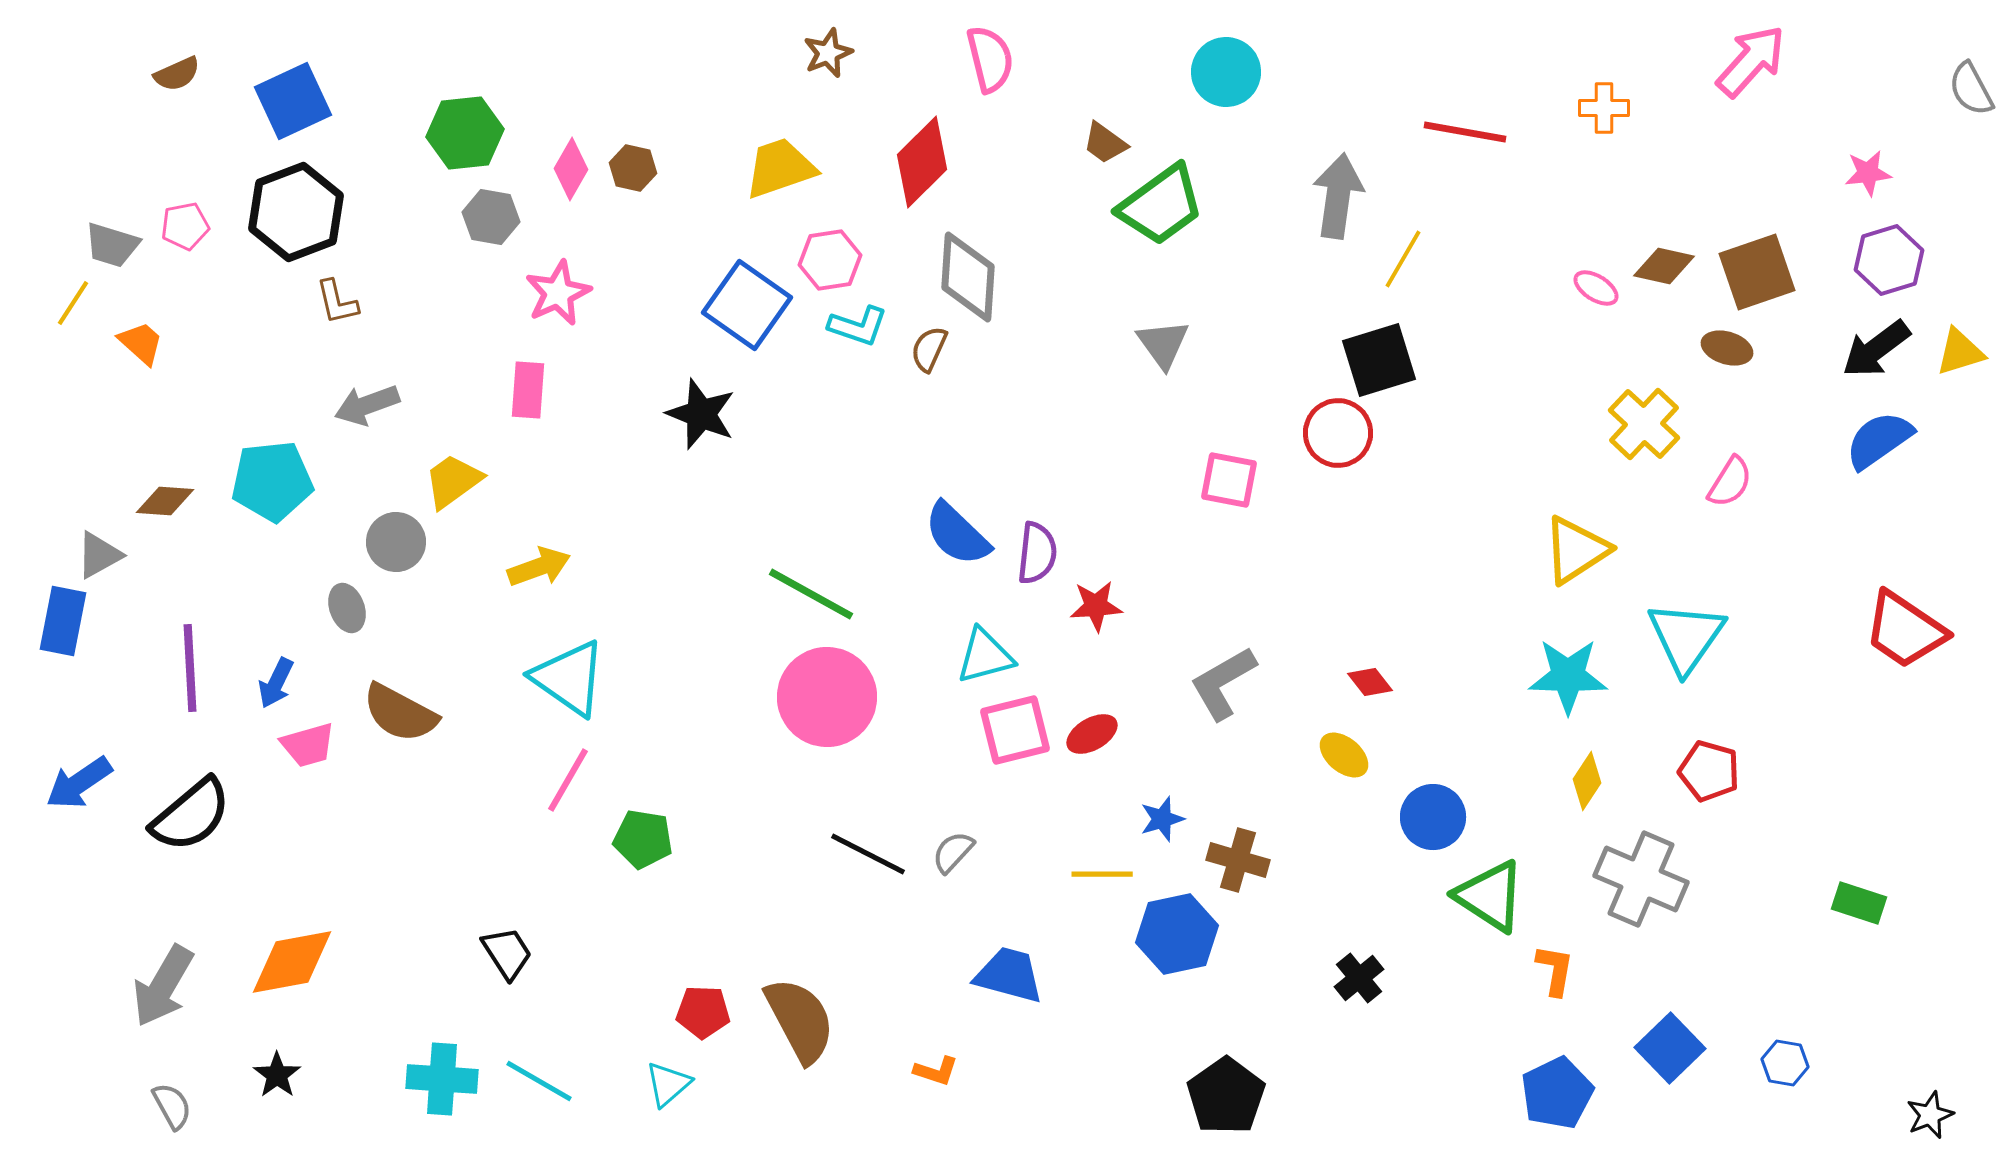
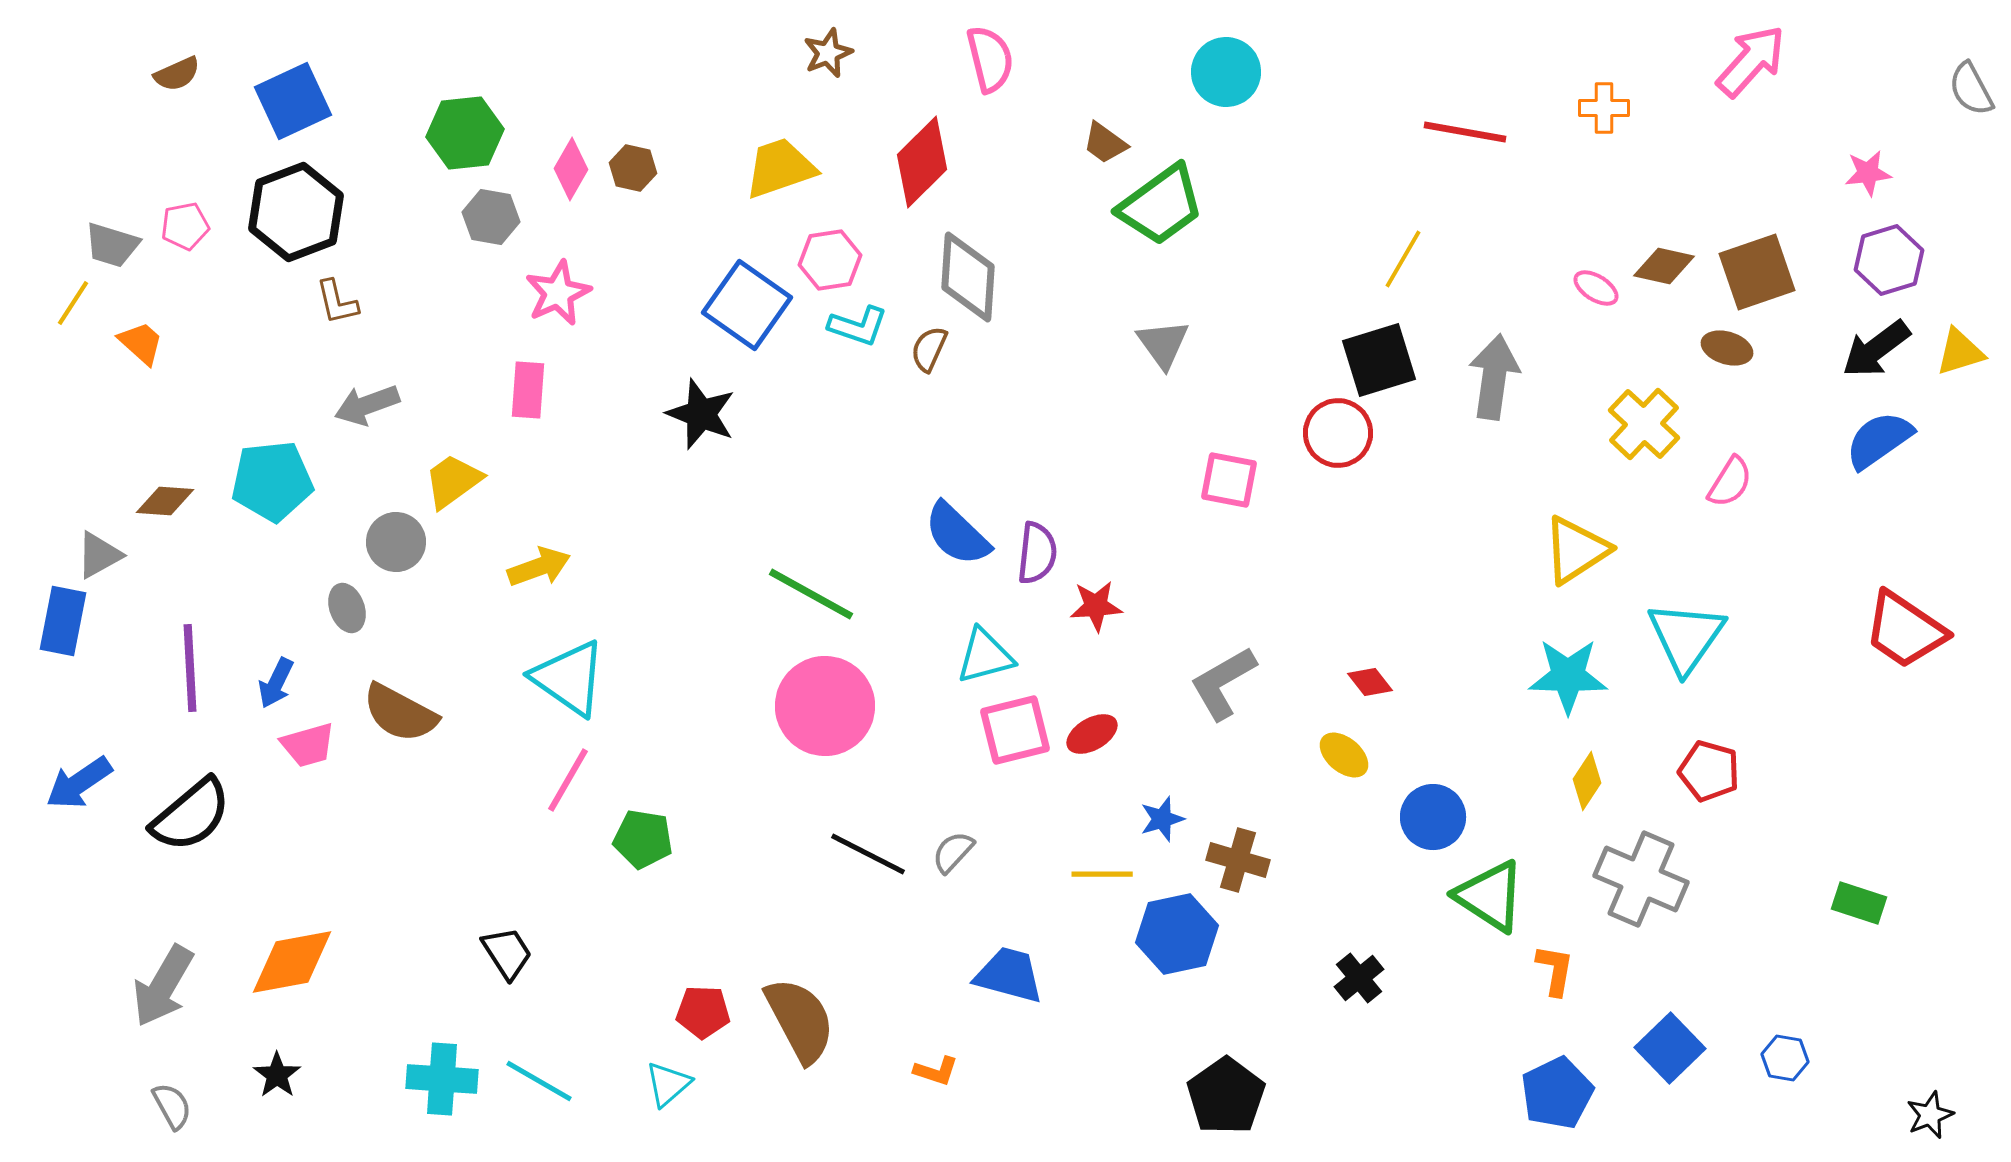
gray arrow at (1338, 196): moved 156 px right, 181 px down
pink circle at (827, 697): moved 2 px left, 9 px down
blue hexagon at (1785, 1063): moved 5 px up
